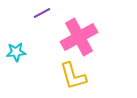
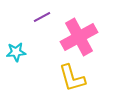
purple line: moved 4 px down
yellow L-shape: moved 1 px left, 2 px down
